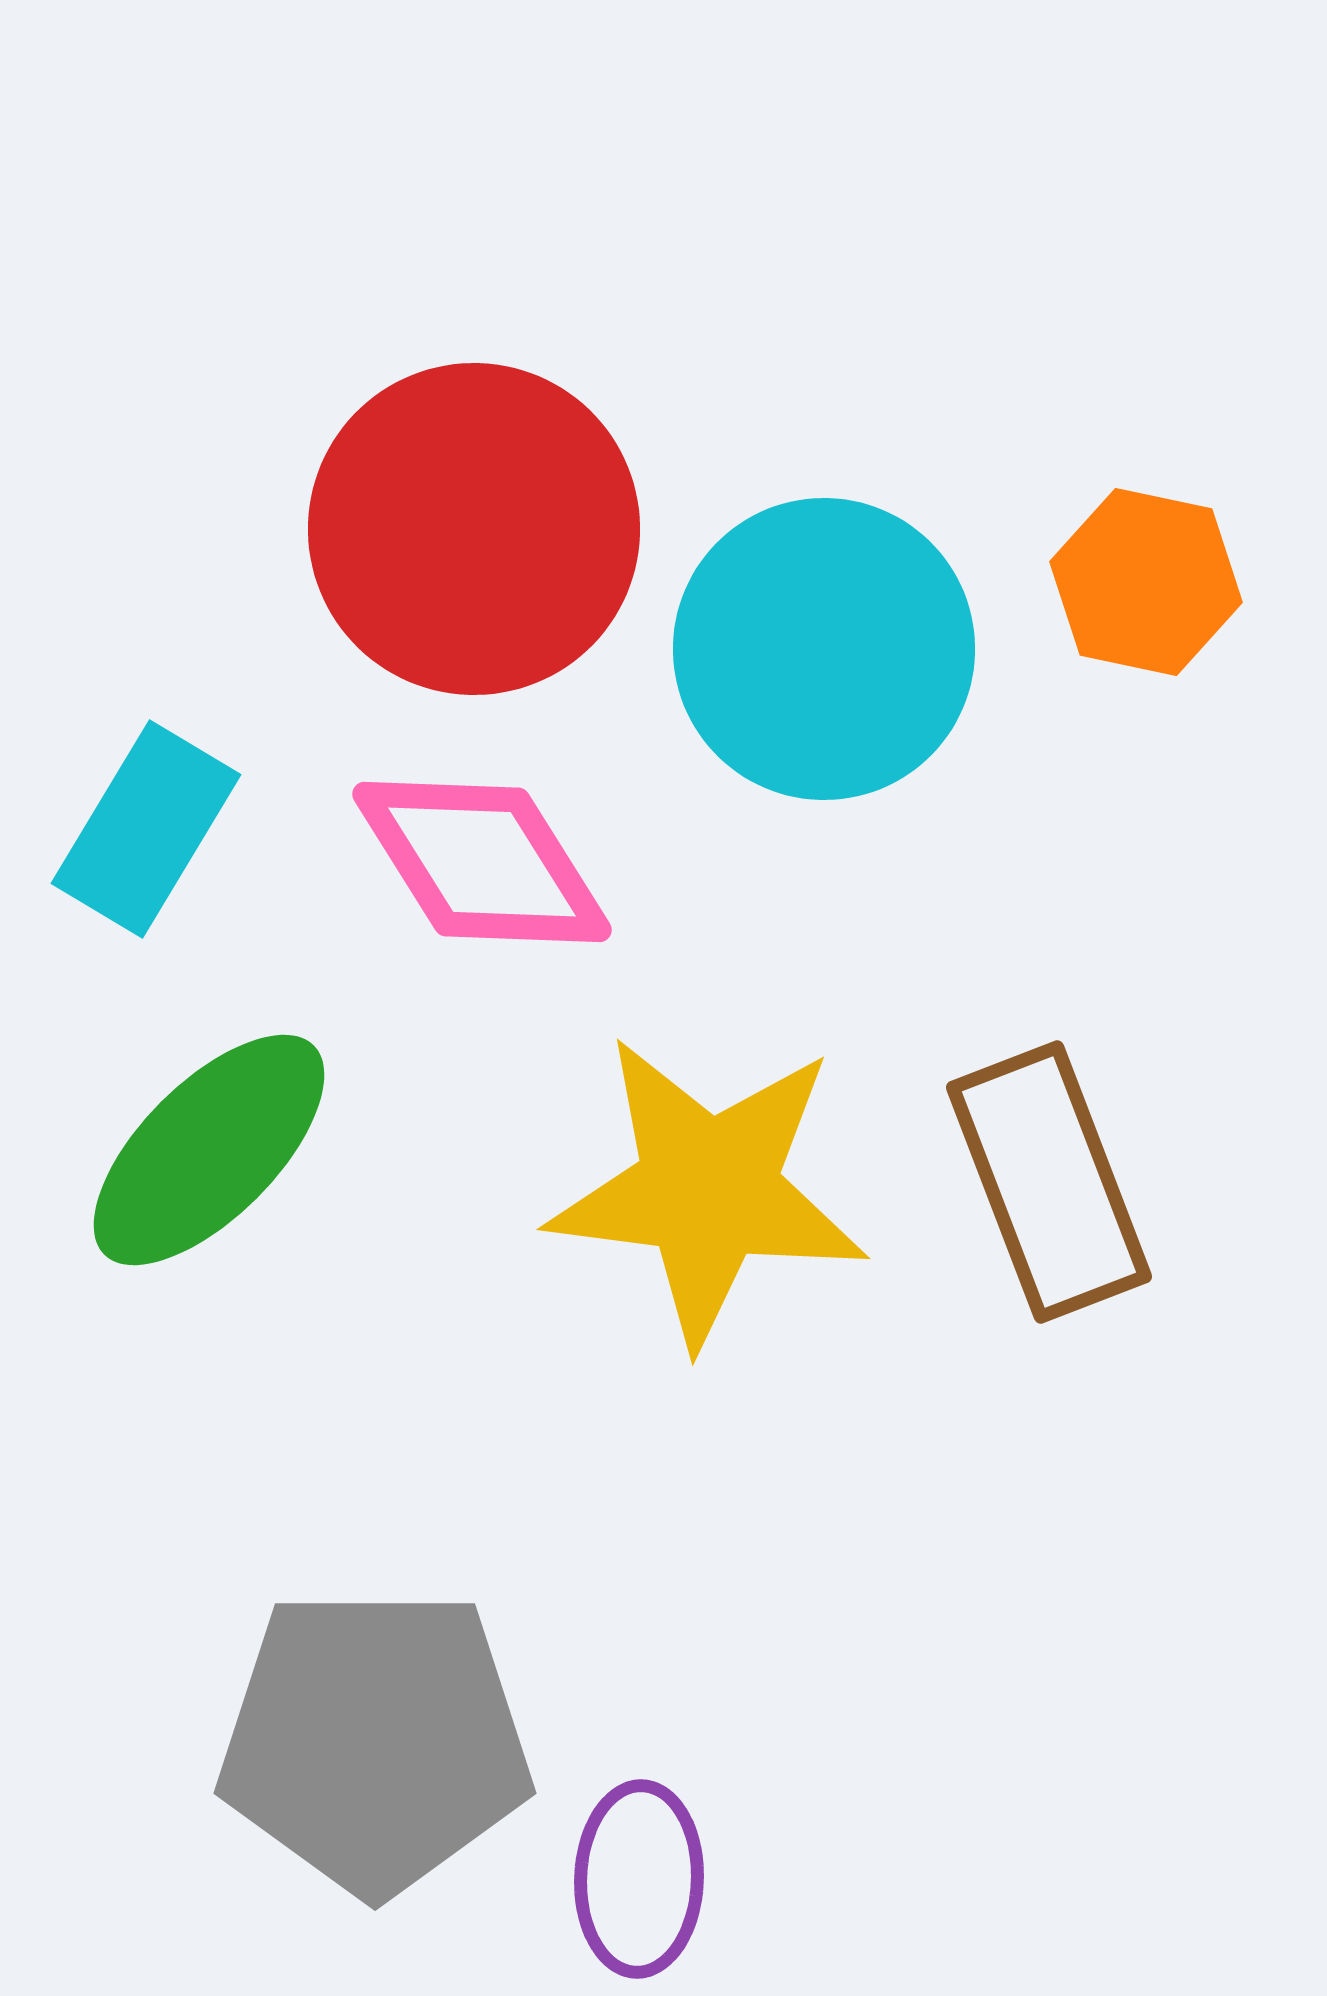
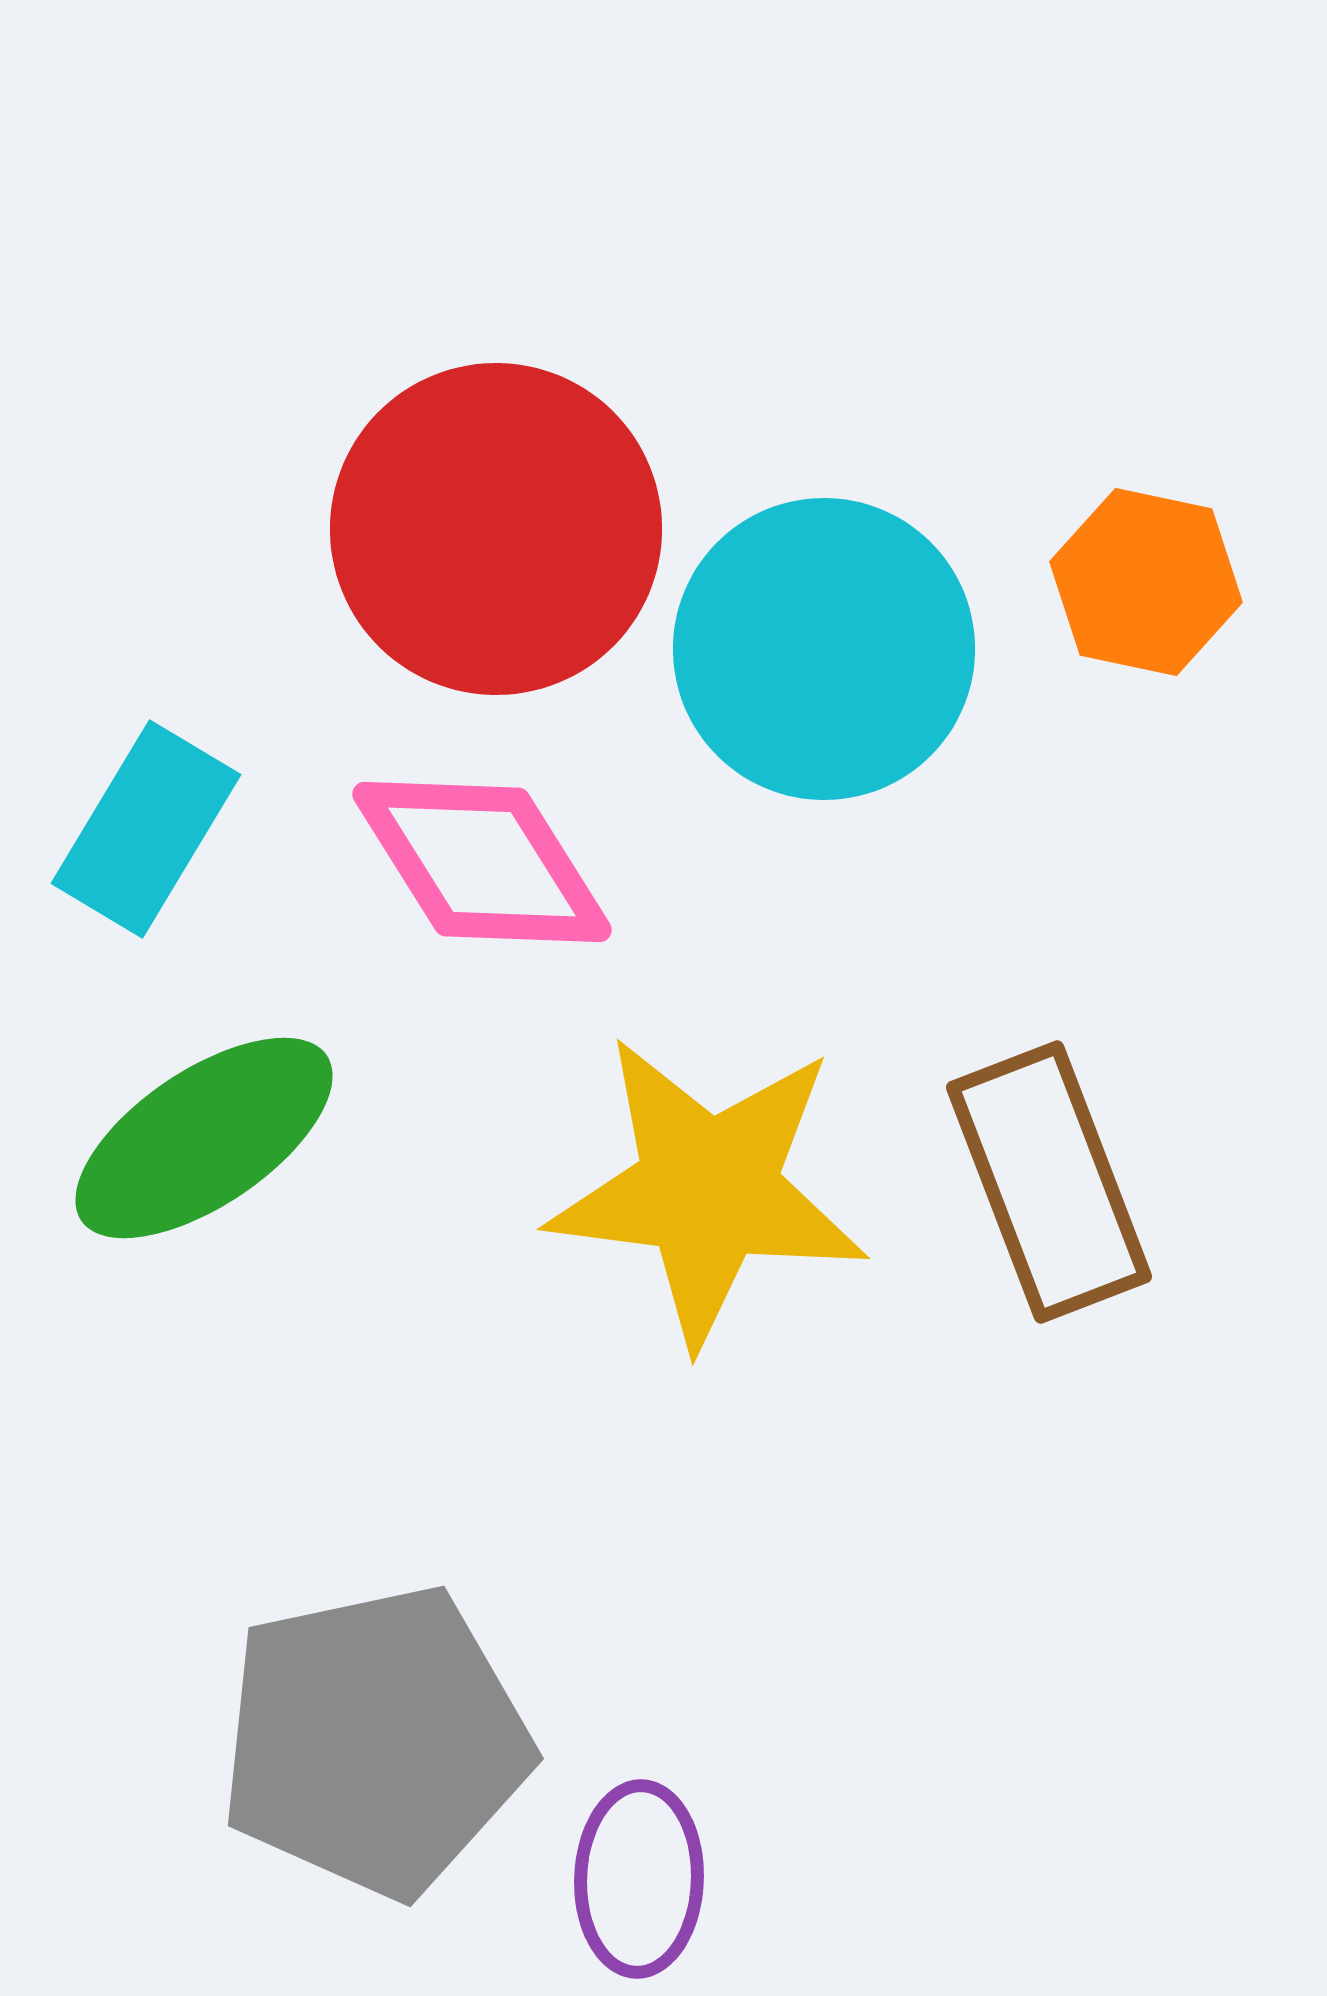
red circle: moved 22 px right
green ellipse: moved 5 px left, 12 px up; rotated 11 degrees clockwise
gray pentagon: rotated 12 degrees counterclockwise
